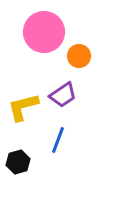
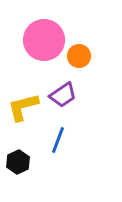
pink circle: moved 8 px down
black hexagon: rotated 10 degrees counterclockwise
